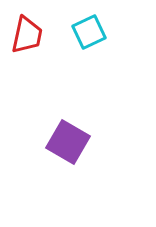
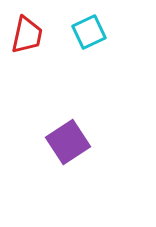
purple square: rotated 27 degrees clockwise
